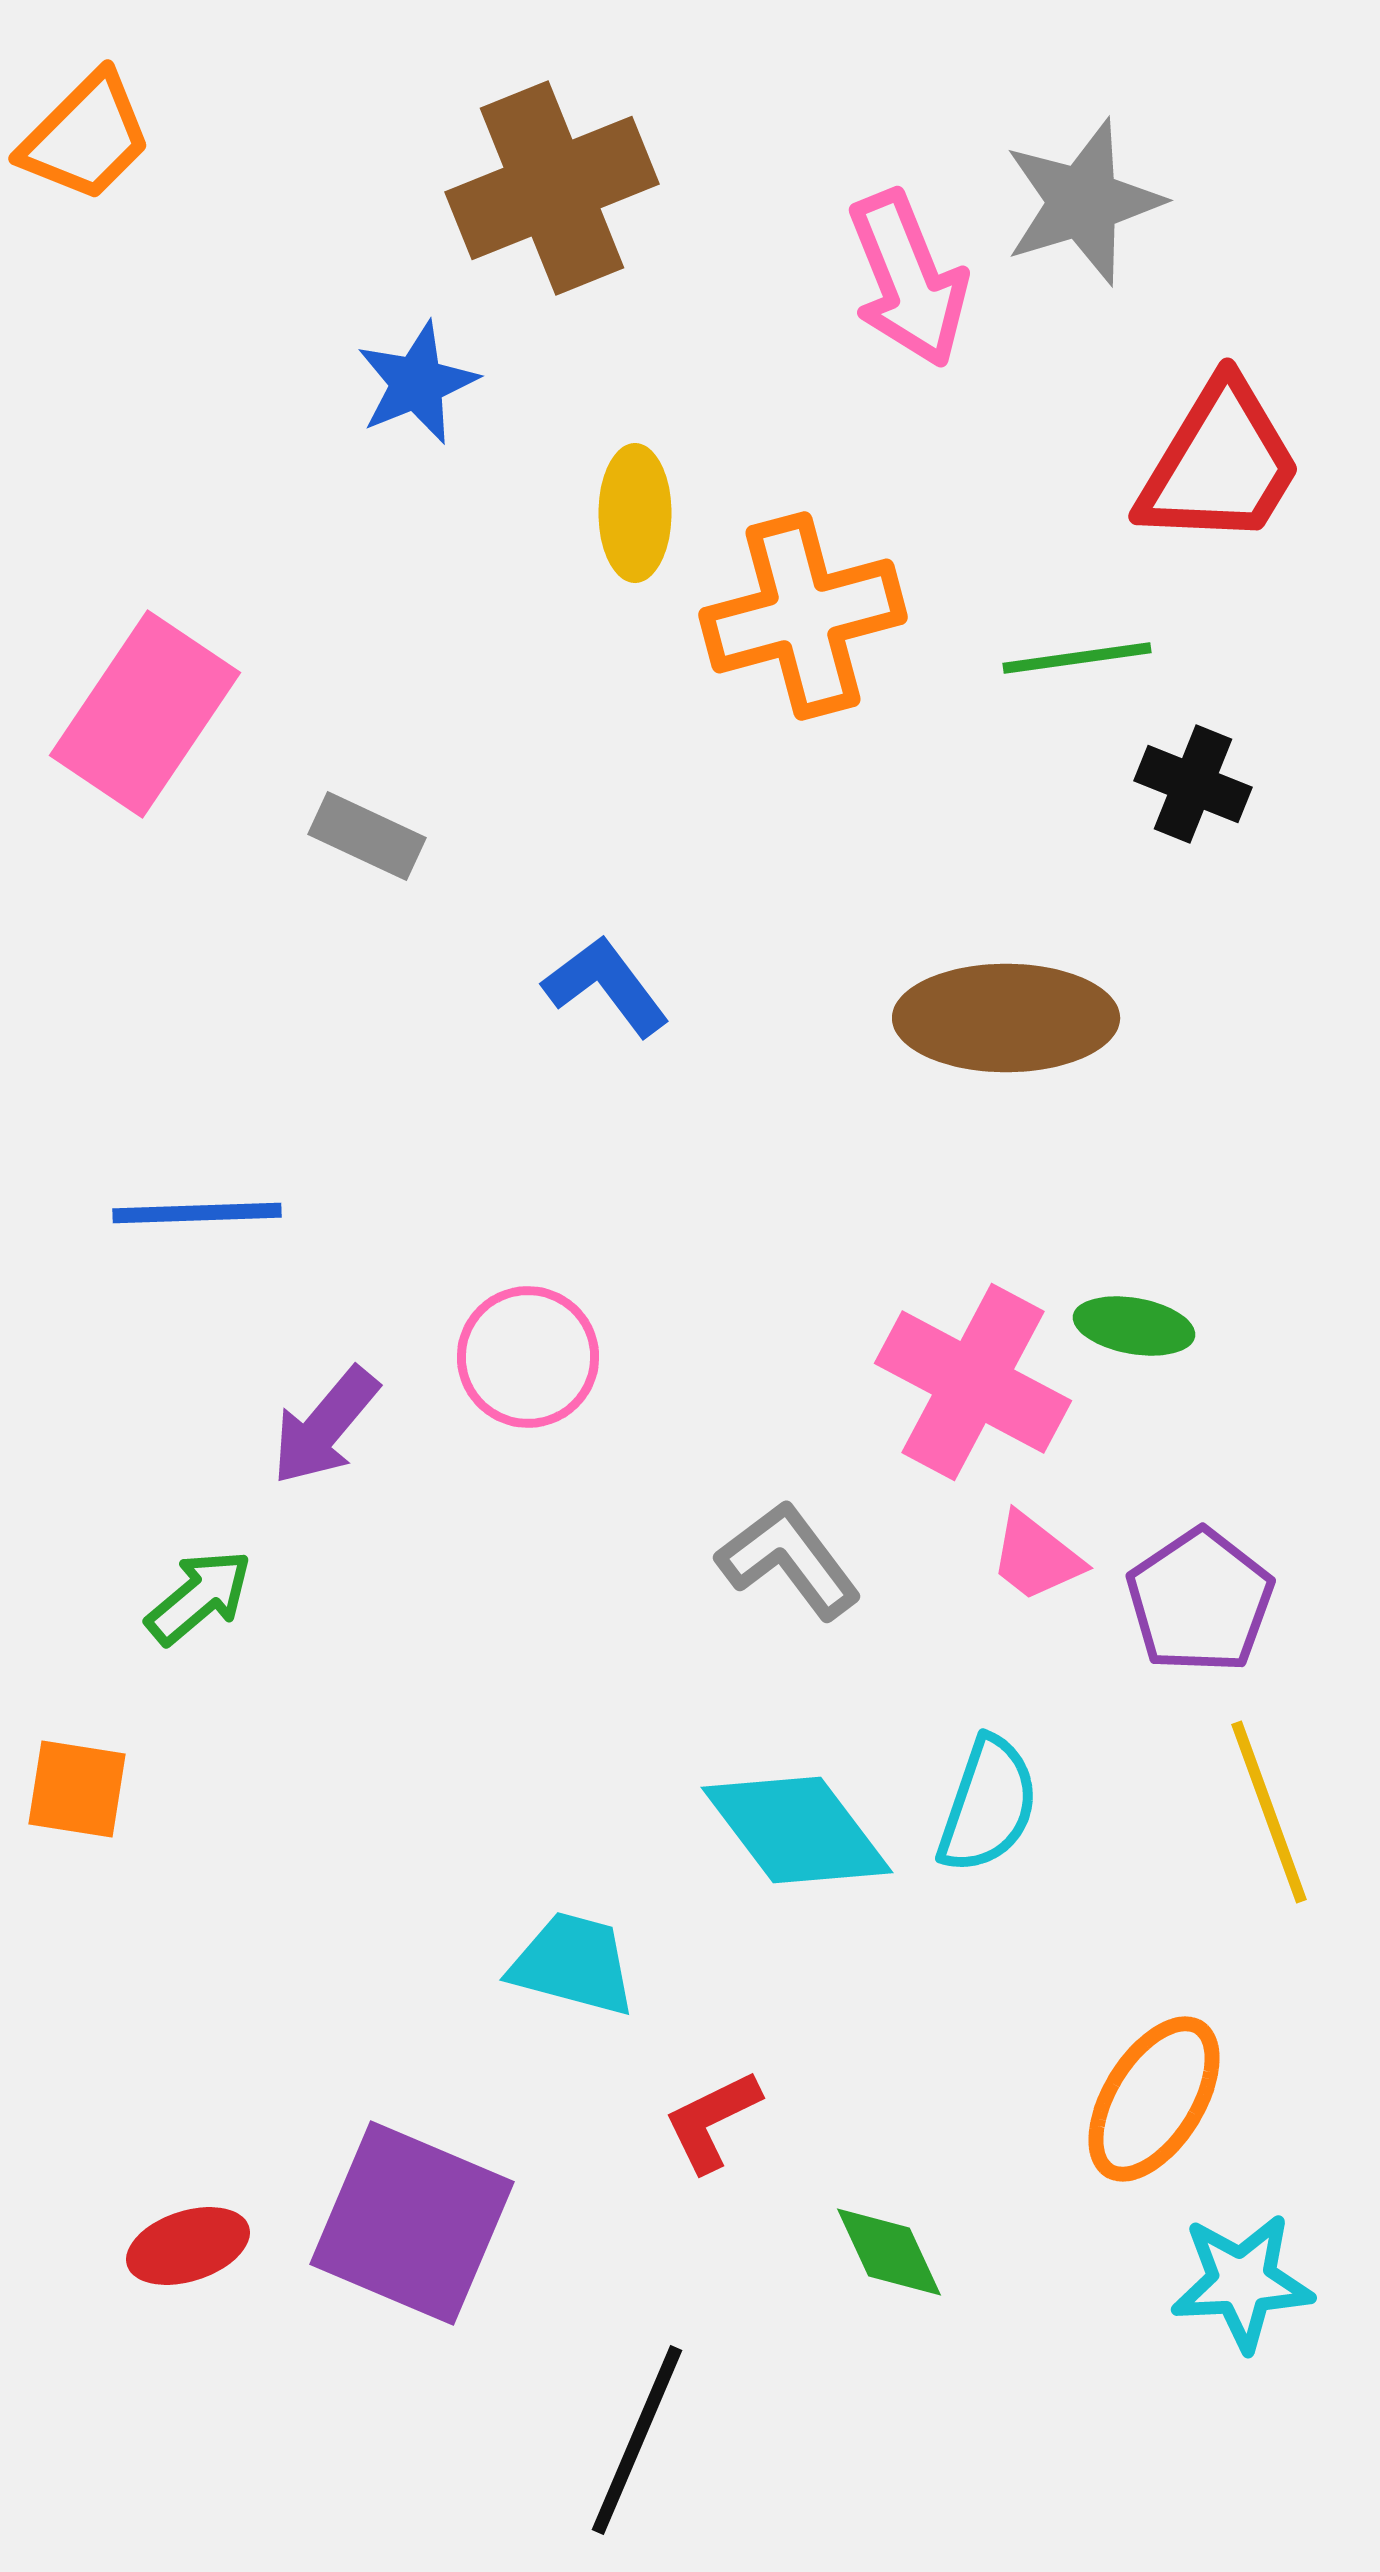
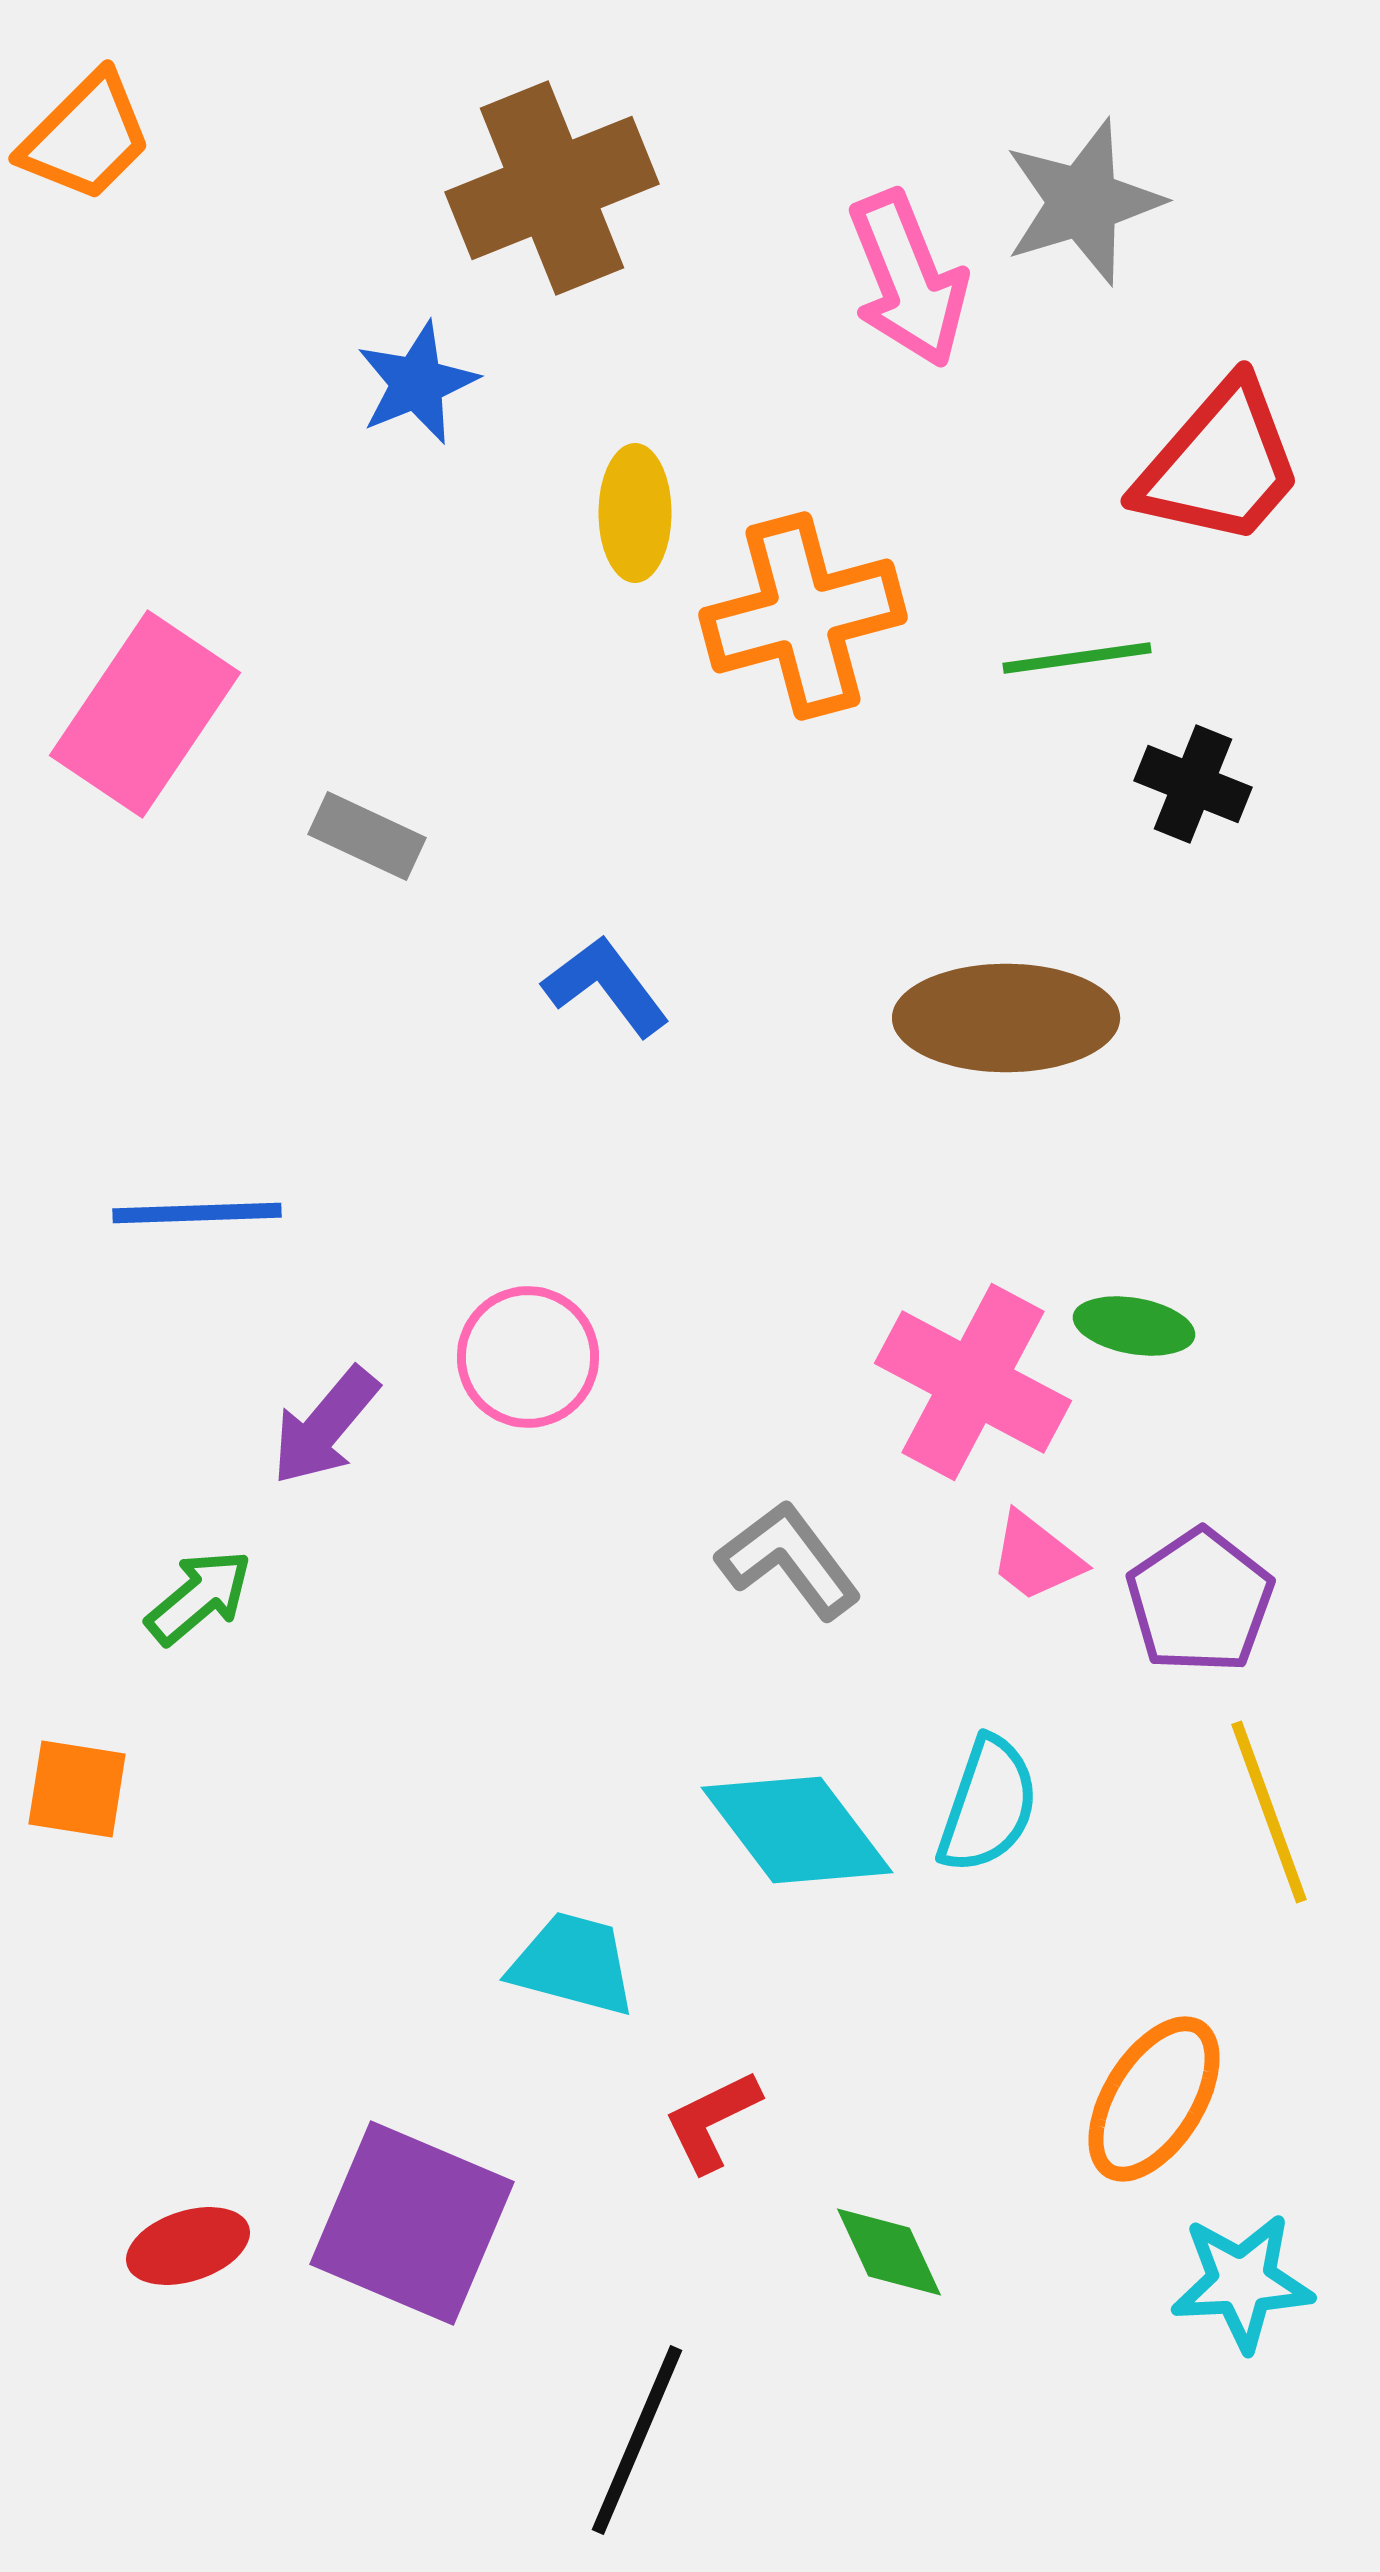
red trapezoid: rotated 10 degrees clockwise
